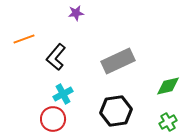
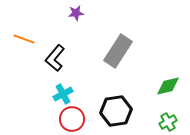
orange line: rotated 40 degrees clockwise
black L-shape: moved 1 px left, 1 px down
gray rectangle: moved 10 px up; rotated 32 degrees counterclockwise
red circle: moved 19 px right
